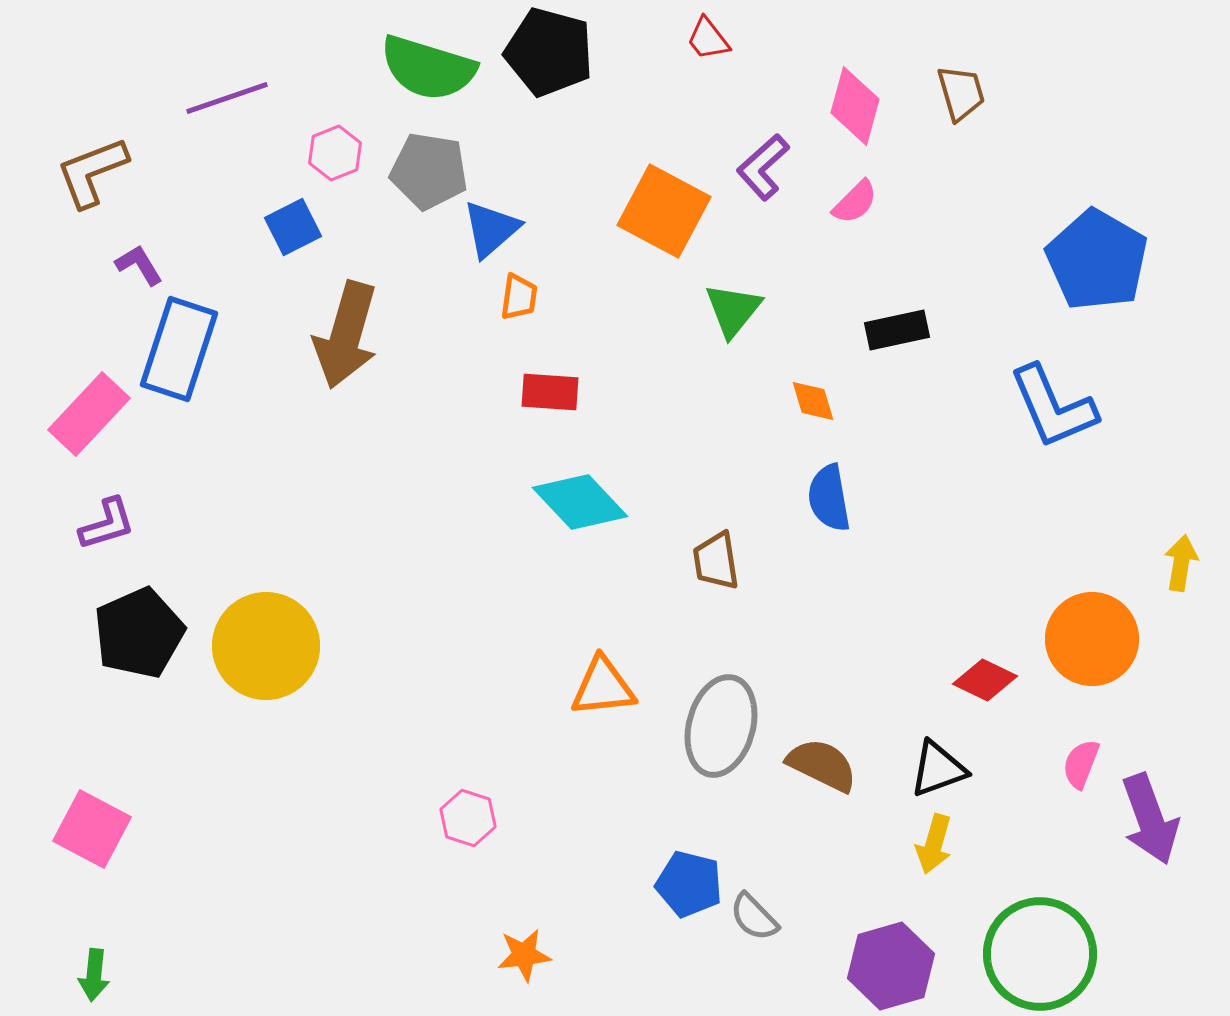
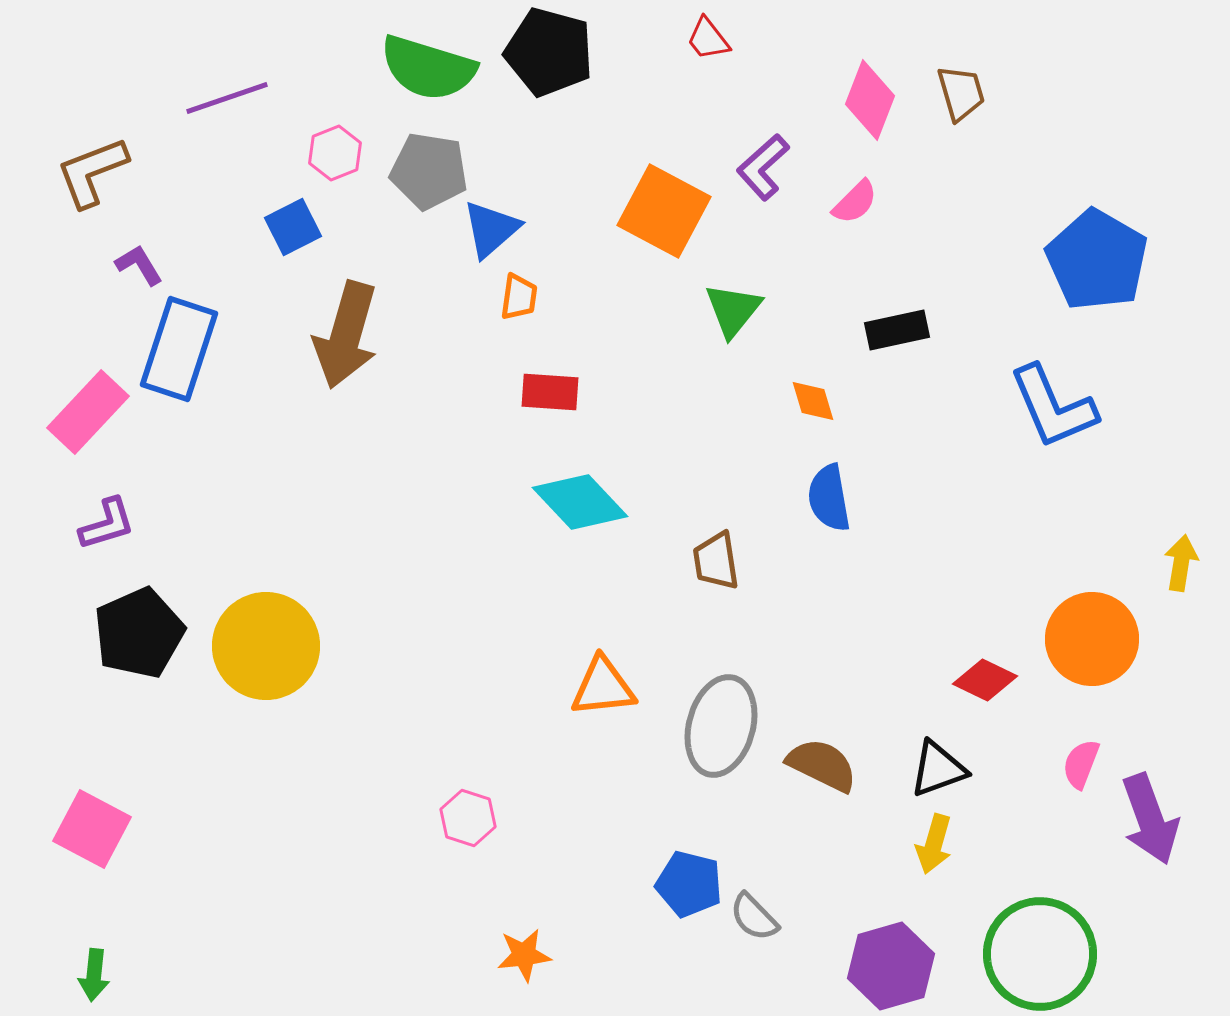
pink diamond at (855, 106): moved 15 px right, 6 px up; rotated 6 degrees clockwise
pink rectangle at (89, 414): moved 1 px left, 2 px up
